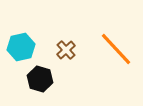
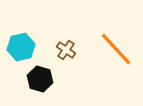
brown cross: rotated 12 degrees counterclockwise
